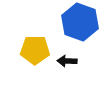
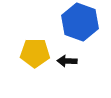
yellow pentagon: moved 3 px down
